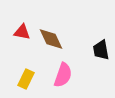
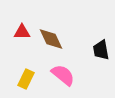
red triangle: rotated 12 degrees counterclockwise
pink semicircle: rotated 70 degrees counterclockwise
